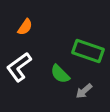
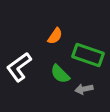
orange semicircle: moved 30 px right, 9 px down
green rectangle: moved 4 px down
gray arrow: moved 2 px up; rotated 30 degrees clockwise
